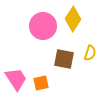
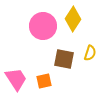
orange square: moved 3 px right, 2 px up
